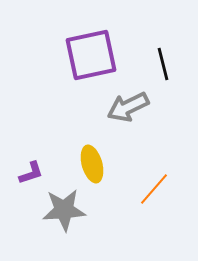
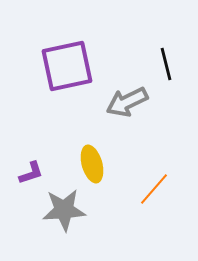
purple square: moved 24 px left, 11 px down
black line: moved 3 px right
gray arrow: moved 1 px left, 5 px up
